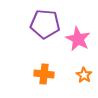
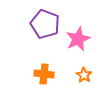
purple pentagon: rotated 16 degrees clockwise
pink star: rotated 20 degrees clockwise
